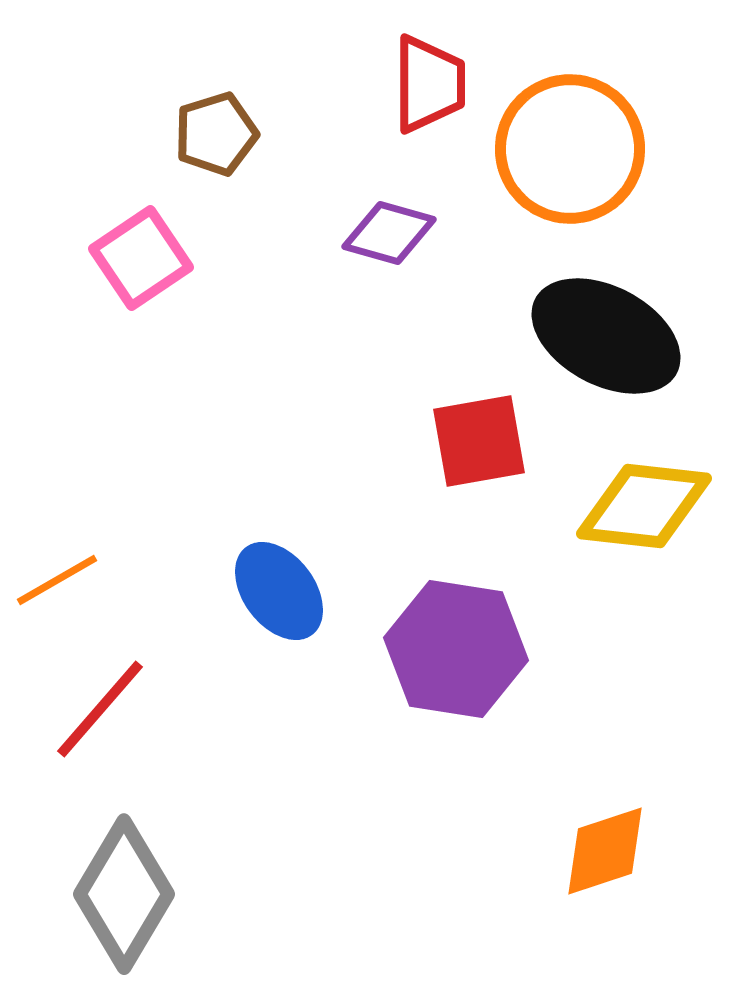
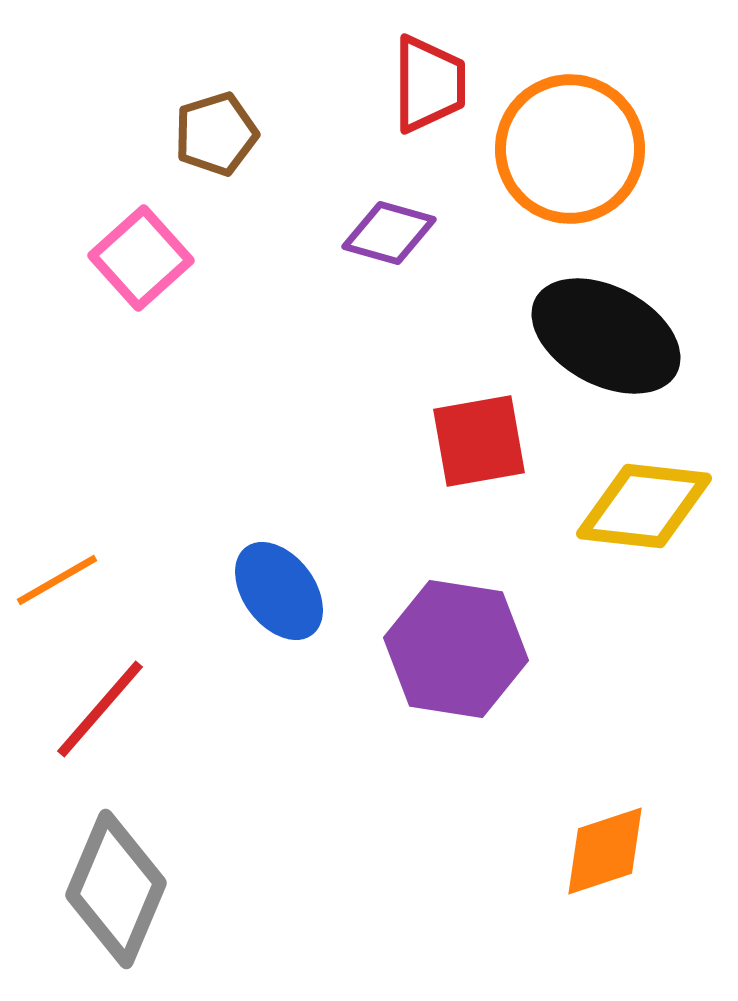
pink square: rotated 8 degrees counterclockwise
gray diamond: moved 8 px left, 5 px up; rotated 8 degrees counterclockwise
